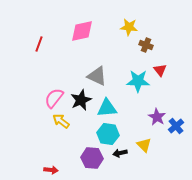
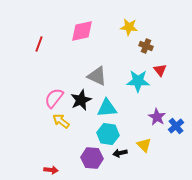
brown cross: moved 1 px down
